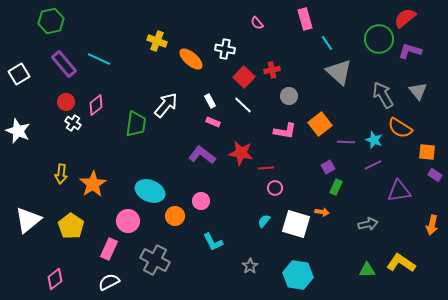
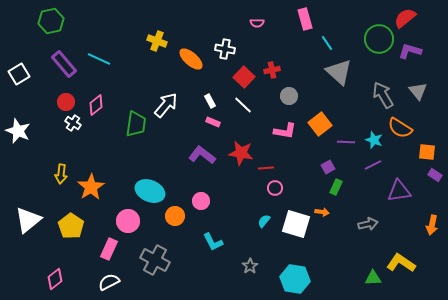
pink semicircle at (257, 23): rotated 48 degrees counterclockwise
orange star at (93, 184): moved 2 px left, 3 px down
green triangle at (367, 270): moved 6 px right, 8 px down
cyan hexagon at (298, 275): moved 3 px left, 4 px down
